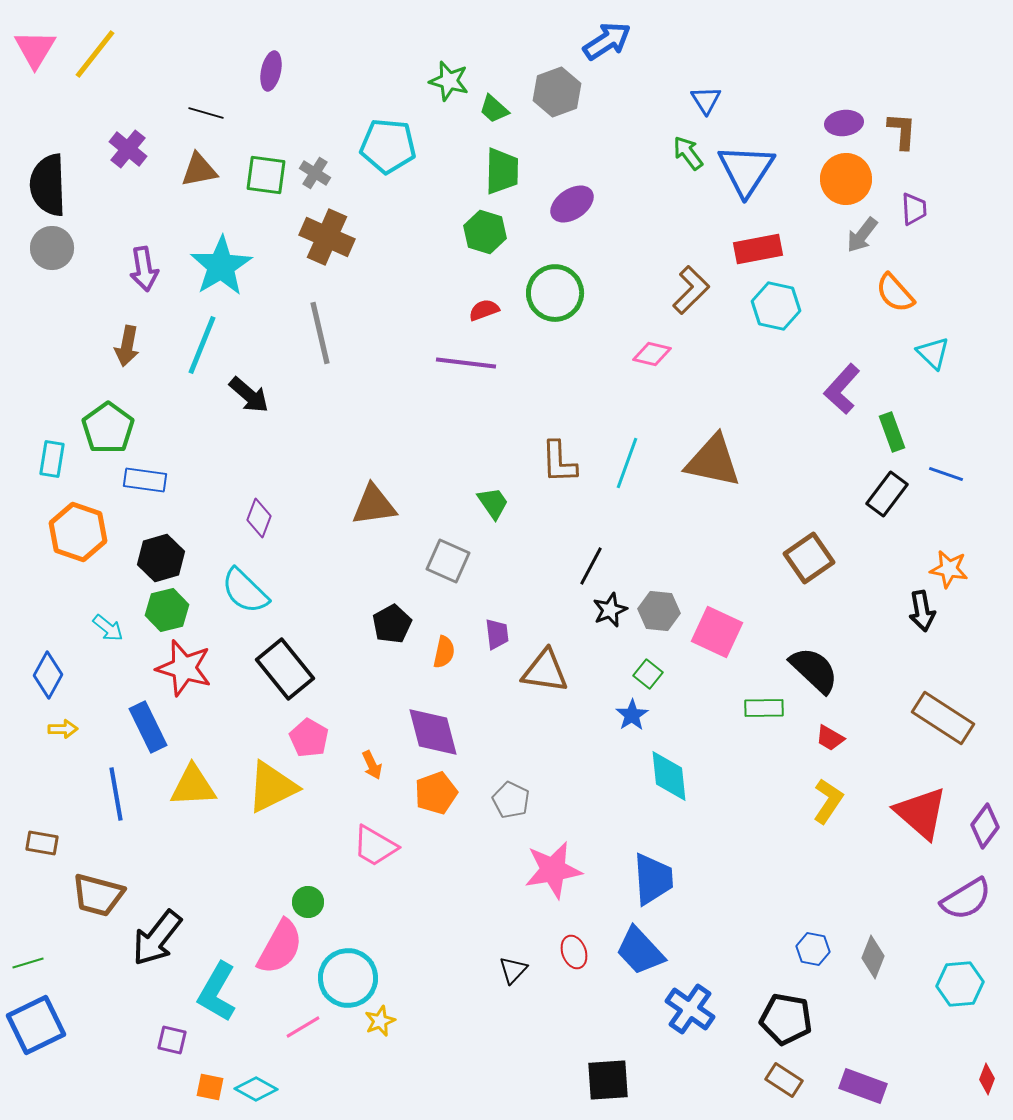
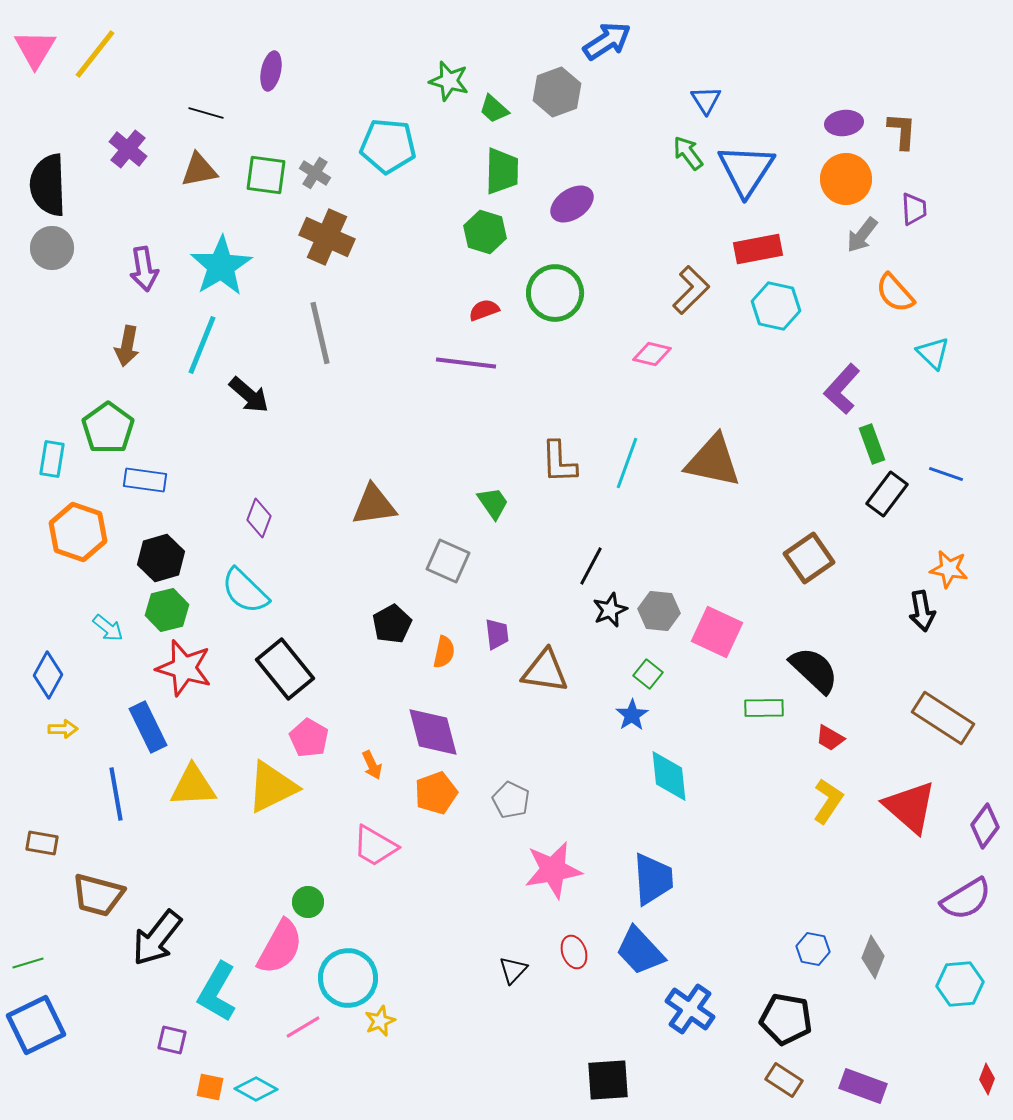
green rectangle at (892, 432): moved 20 px left, 12 px down
red triangle at (921, 813): moved 11 px left, 6 px up
